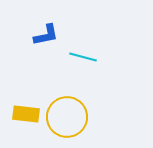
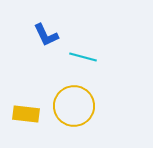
blue L-shape: rotated 76 degrees clockwise
yellow circle: moved 7 px right, 11 px up
